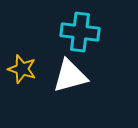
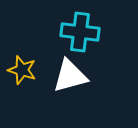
yellow star: moved 1 px down
